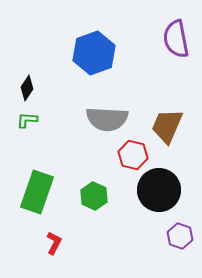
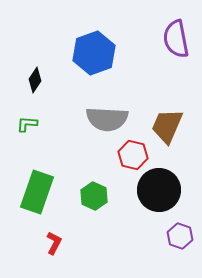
black diamond: moved 8 px right, 8 px up
green L-shape: moved 4 px down
